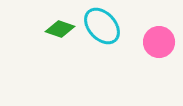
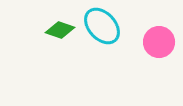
green diamond: moved 1 px down
